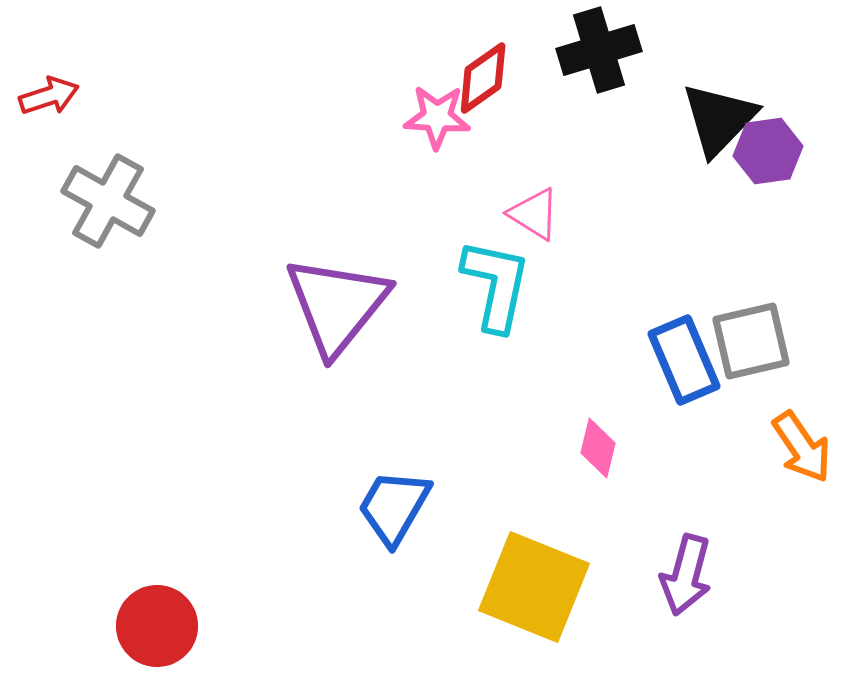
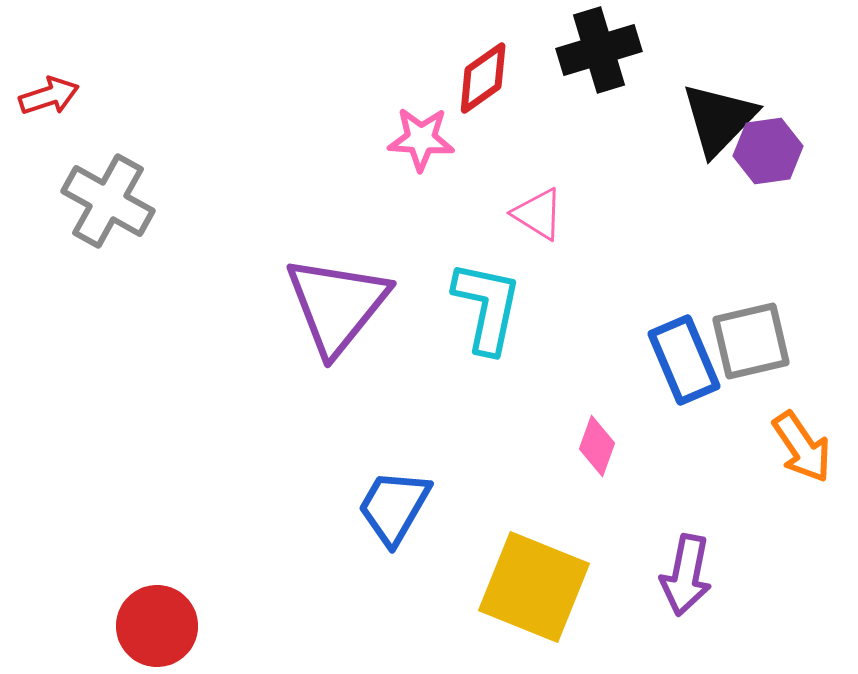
pink star: moved 16 px left, 22 px down
pink triangle: moved 4 px right
cyan L-shape: moved 9 px left, 22 px down
pink diamond: moved 1 px left, 2 px up; rotated 6 degrees clockwise
purple arrow: rotated 4 degrees counterclockwise
